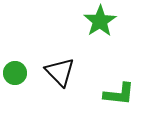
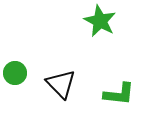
green star: rotated 12 degrees counterclockwise
black triangle: moved 1 px right, 12 px down
